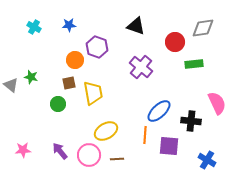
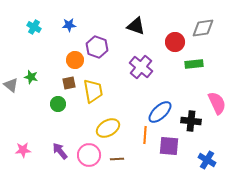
yellow trapezoid: moved 2 px up
blue ellipse: moved 1 px right, 1 px down
yellow ellipse: moved 2 px right, 3 px up
